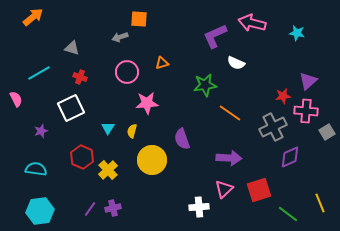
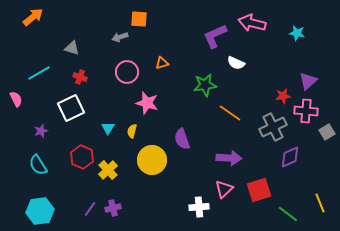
pink star: rotated 20 degrees clockwise
cyan semicircle: moved 2 px right, 4 px up; rotated 130 degrees counterclockwise
